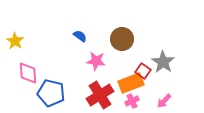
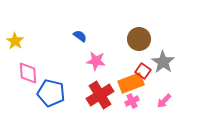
brown circle: moved 17 px right
